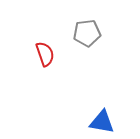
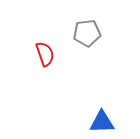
blue triangle: rotated 12 degrees counterclockwise
